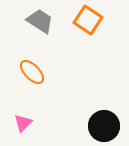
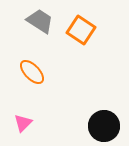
orange square: moved 7 px left, 10 px down
